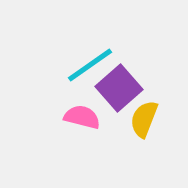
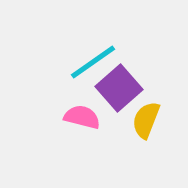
cyan line: moved 3 px right, 3 px up
yellow semicircle: moved 2 px right, 1 px down
